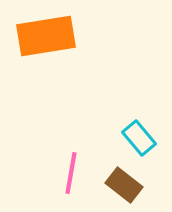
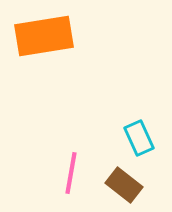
orange rectangle: moved 2 px left
cyan rectangle: rotated 16 degrees clockwise
